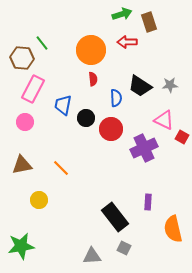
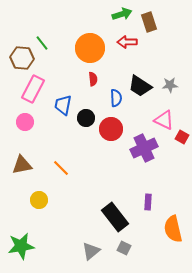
orange circle: moved 1 px left, 2 px up
gray triangle: moved 1 px left, 5 px up; rotated 36 degrees counterclockwise
